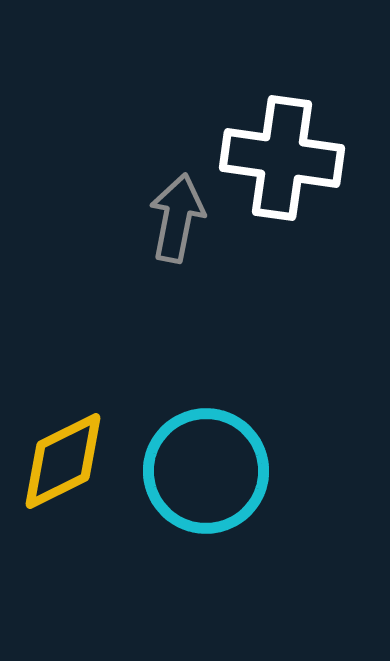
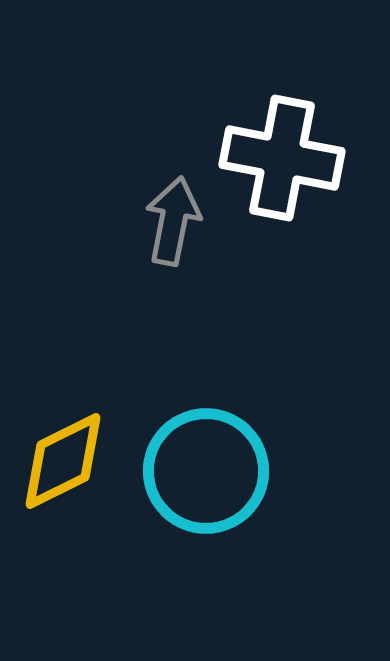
white cross: rotated 3 degrees clockwise
gray arrow: moved 4 px left, 3 px down
